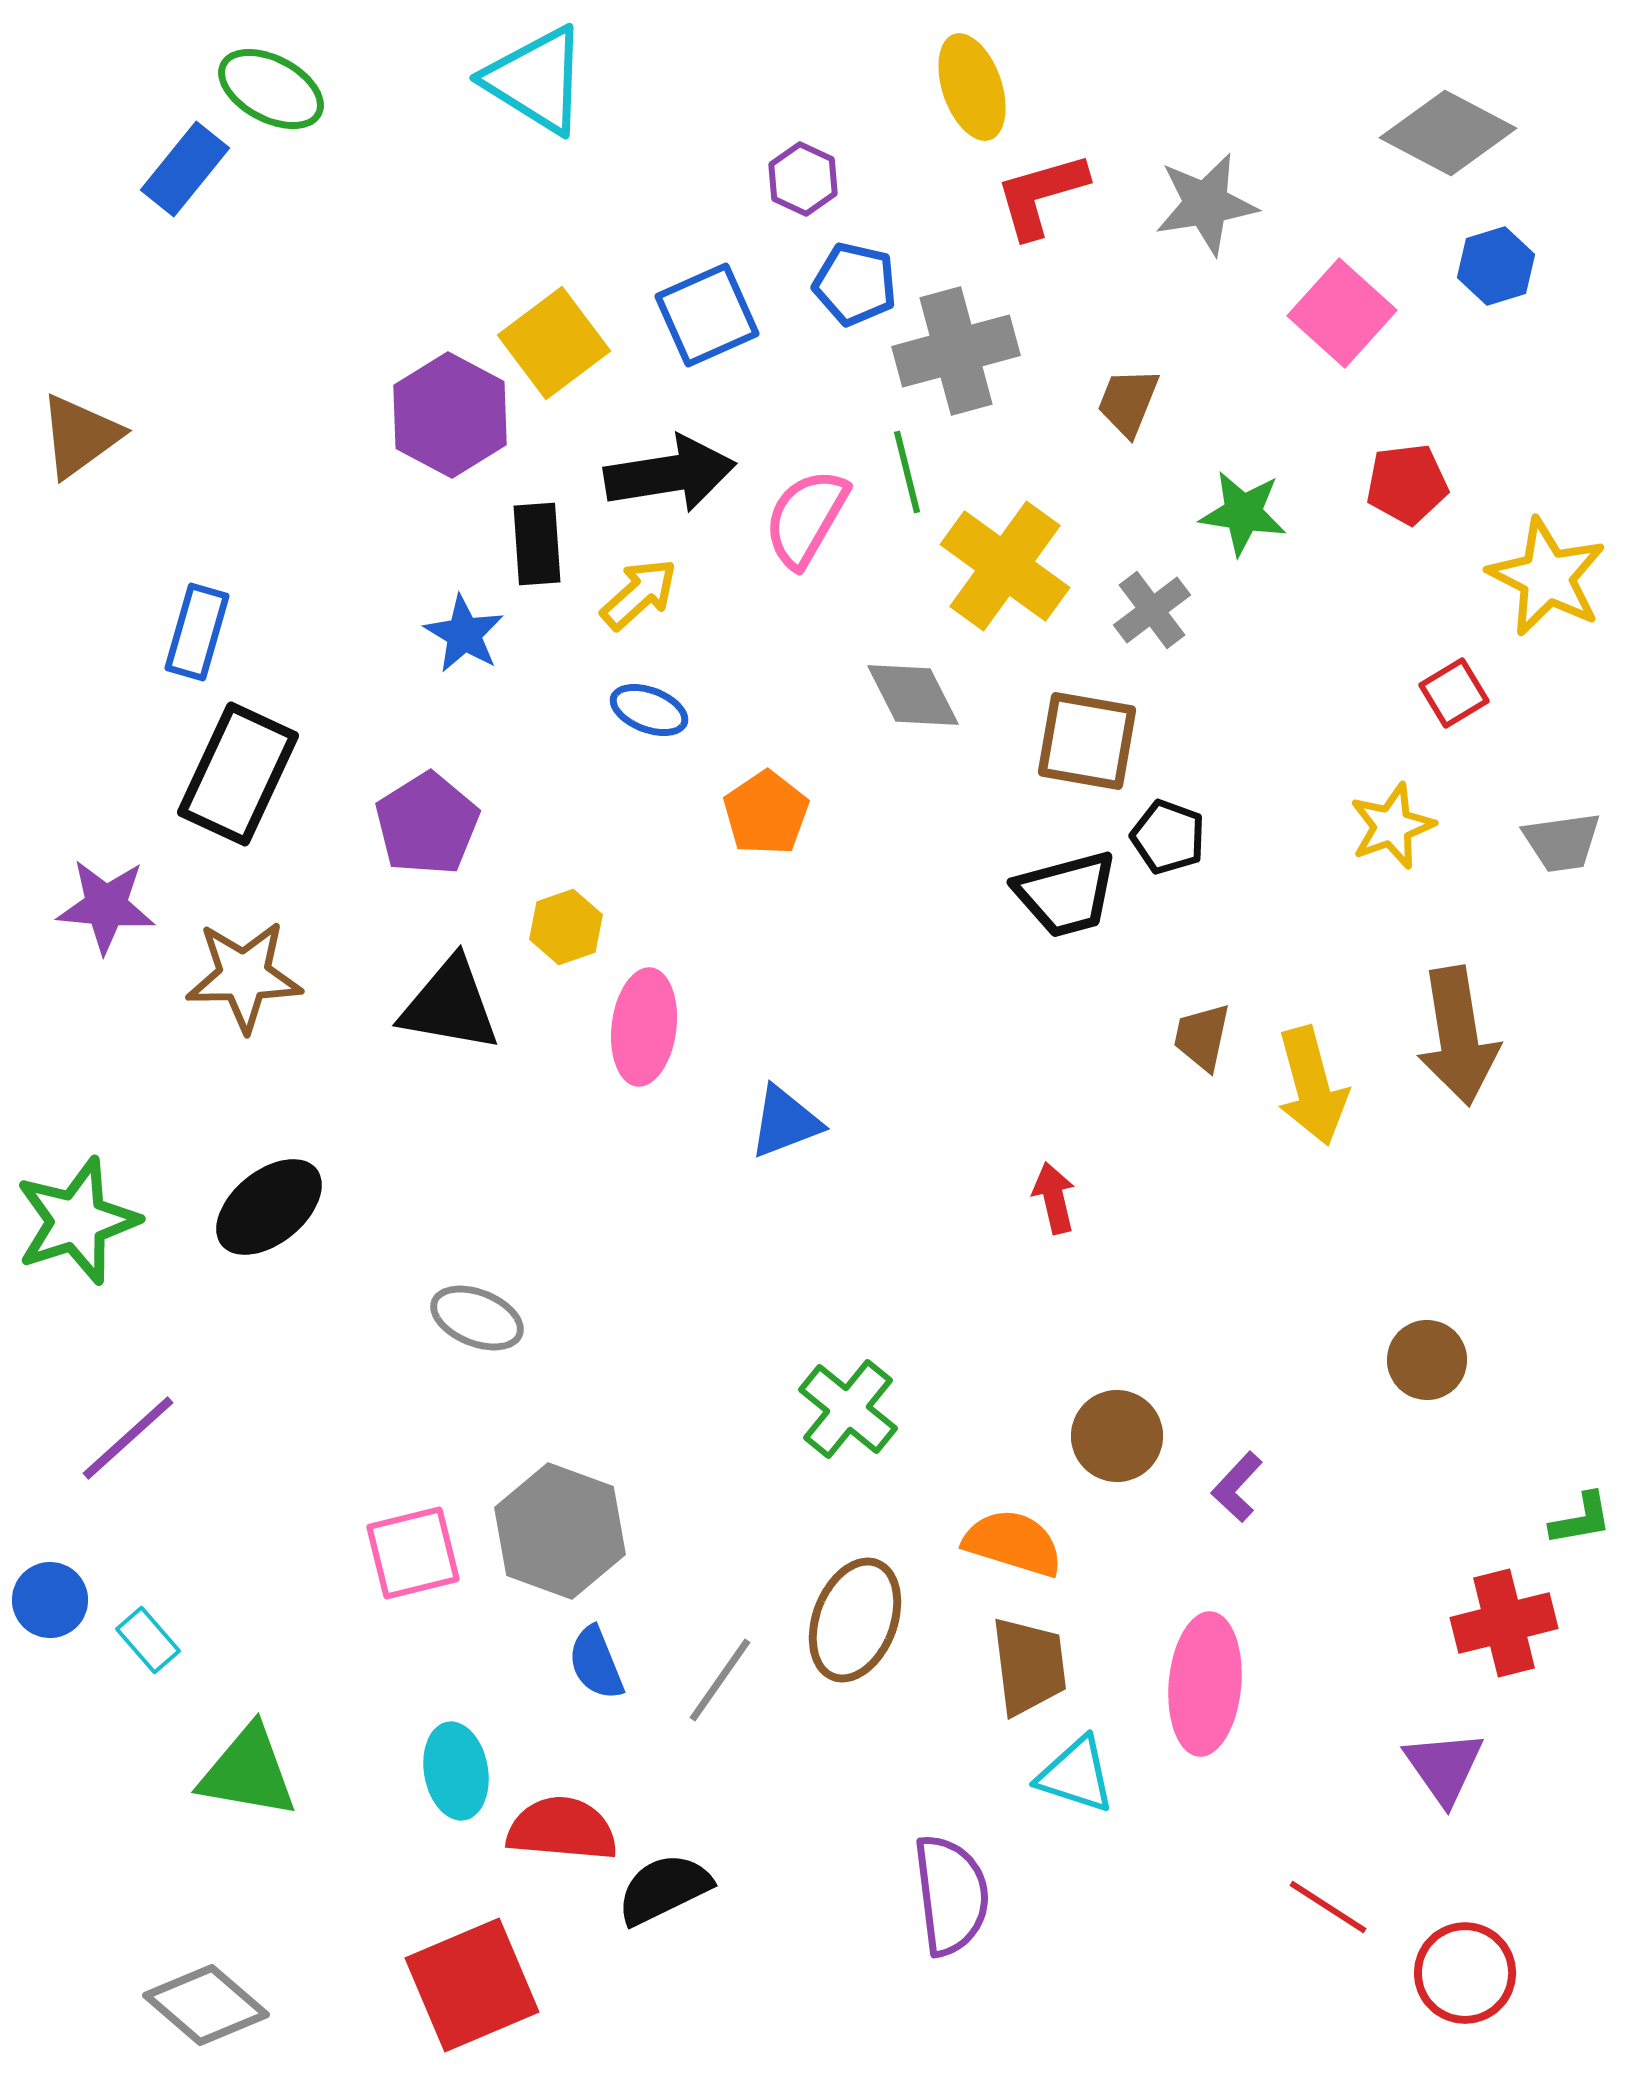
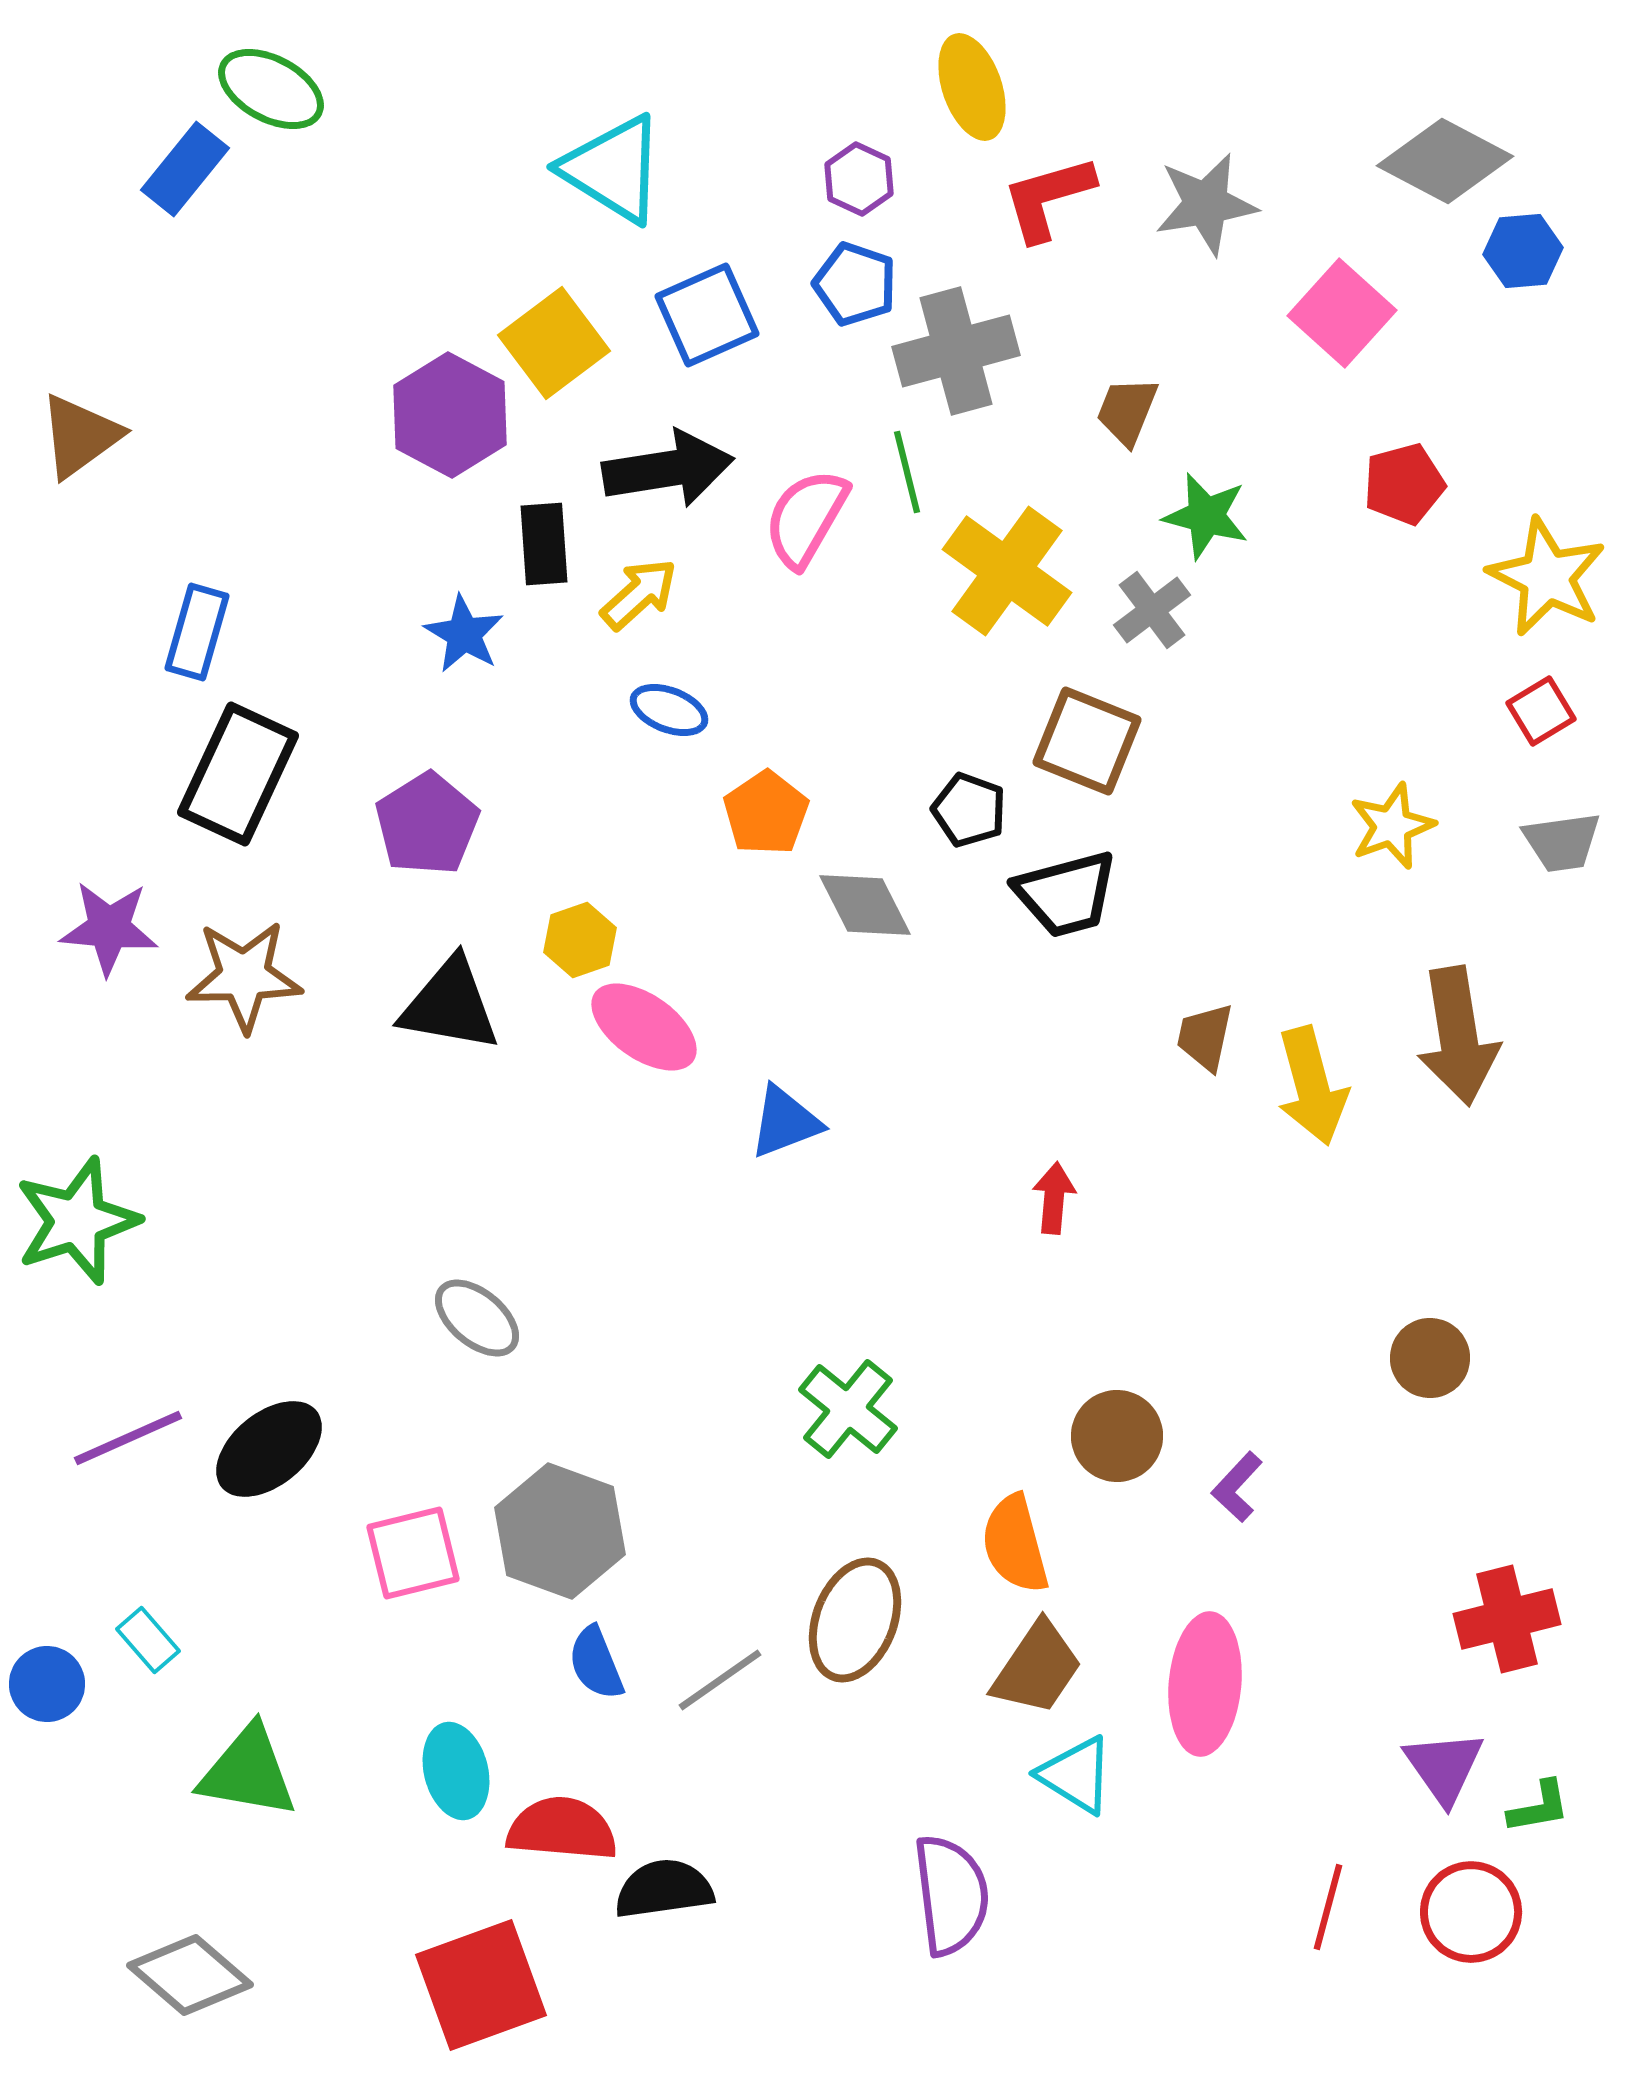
cyan triangle at (536, 80): moved 77 px right, 89 px down
gray diamond at (1448, 133): moved 3 px left, 28 px down
purple hexagon at (803, 179): moved 56 px right
red L-shape at (1041, 195): moved 7 px right, 3 px down
blue hexagon at (1496, 266): moved 27 px right, 15 px up; rotated 12 degrees clockwise
blue pentagon at (855, 284): rotated 6 degrees clockwise
brown trapezoid at (1128, 402): moved 1 px left, 9 px down
black arrow at (670, 474): moved 2 px left, 5 px up
red pentagon at (1407, 484): moved 3 px left; rotated 8 degrees counterclockwise
green star at (1243, 513): moved 37 px left, 3 px down; rotated 6 degrees clockwise
black rectangle at (537, 544): moved 7 px right
yellow cross at (1005, 566): moved 2 px right, 5 px down
red square at (1454, 693): moved 87 px right, 18 px down
gray diamond at (913, 695): moved 48 px left, 210 px down
blue ellipse at (649, 710): moved 20 px right
brown square at (1087, 741): rotated 12 degrees clockwise
black pentagon at (1168, 837): moved 199 px left, 27 px up
purple star at (106, 906): moved 3 px right, 22 px down
yellow hexagon at (566, 927): moved 14 px right, 13 px down
pink ellipse at (644, 1027): rotated 62 degrees counterclockwise
brown trapezoid at (1202, 1037): moved 3 px right
red arrow at (1054, 1198): rotated 18 degrees clockwise
black ellipse at (269, 1207): moved 242 px down
gray ellipse at (477, 1318): rotated 18 degrees clockwise
brown circle at (1427, 1360): moved 3 px right, 2 px up
purple line at (128, 1438): rotated 18 degrees clockwise
green L-shape at (1581, 1519): moved 42 px left, 288 px down
orange semicircle at (1013, 1543): moved 2 px right, 1 px down; rotated 122 degrees counterclockwise
blue circle at (50, 1600): moved 3 px left, 84 px down
red cross at (1504, 1623): moved 3 px right, 4 px up
brown trapezoid at (1029, 1666): moved 8 px right, 2 px down; rotated 41 degrees clockwise
gray line at (720, 1680): rotated 20 degrees clockwise
cyan ellipse at (456, 1771): rotated 4 degrees counterclockwise
cyan triangle at (1076, 1775): rotated 14 degrees clockwise
black semicircle at (664, 1889): rotated 18 degrees clockwise
red line at (1328, 1907): rotated 72 degrees clockwise
red circle at (1465, 1973): moved 6 px right, 61 px up
red square at (472, 1985): moved 9 px right; rotated 3 degrees clockwise
gray diamond at (206, 2005): moved 16 px left, 30 px up
